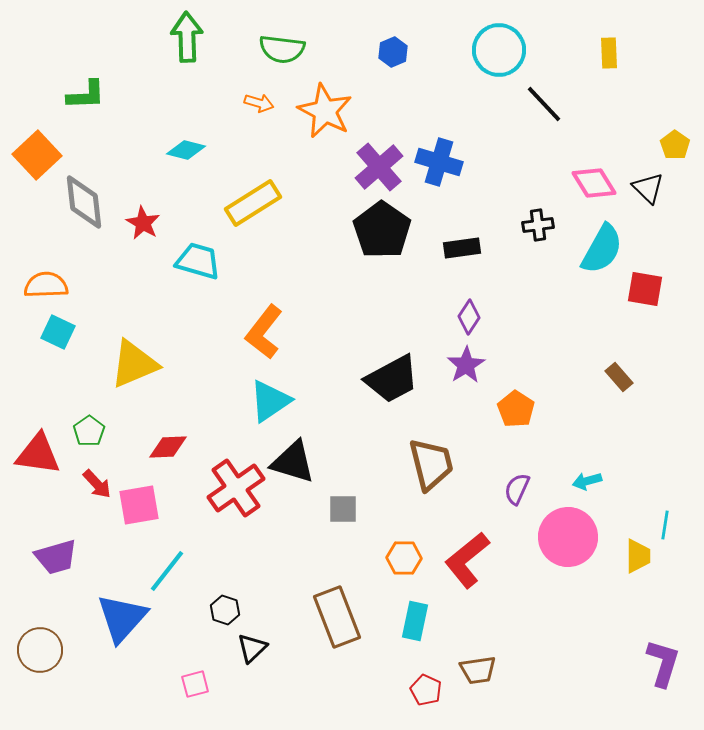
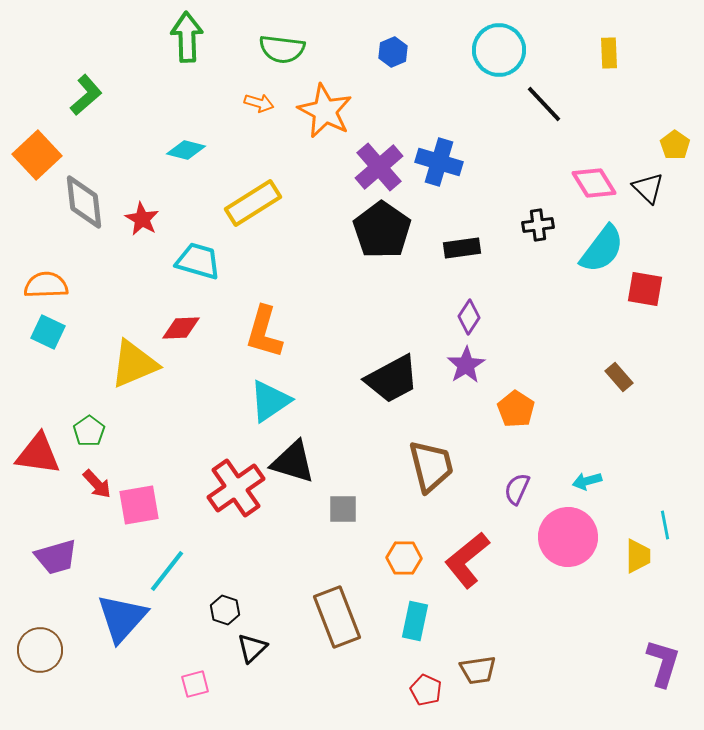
green L-shape at (86, 95): rotated 39 degrees counterclockwise
red star at (143, 223): moved 1 px left, 4 px up
cyan semicircle at (602, 249): rotated 8 degrees clockwise
cyan square at (58, 332): moved 10 px left
orange L-shape at (264, 332): rotated 22 degrees counterclockwise
red diamond at (168, 447): moved 13 px right, 119 px up
brown trapezoid at (431, 464): moved 2 px down
cyan line at (665, 525): rotated 20 degrees counterclockwise
